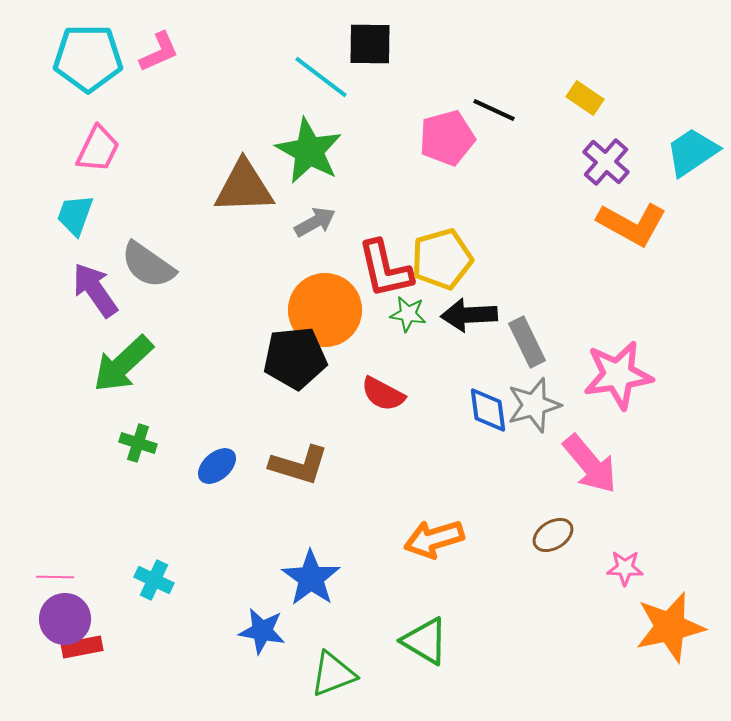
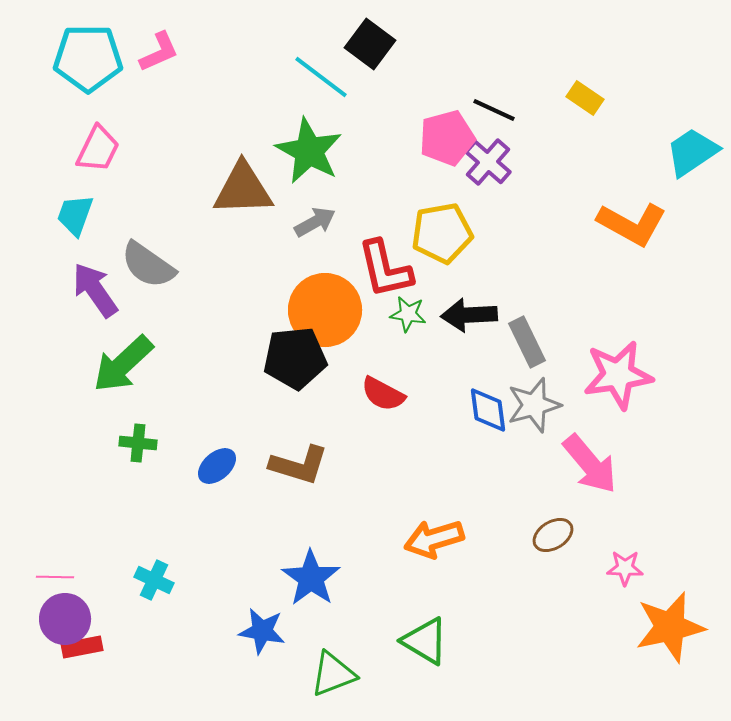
black square at (370, 44): rotated 36 degrees clockwise
purple cross at (606, 162): moved 118 px left
brown triangle at (244, 187): moved 1 px left, 2 px down
yellow pentagon at (442, 259): moved 26 px up; rotated 6 degrees clockwise
green cross at (138, 443): rotated 12 degrees counterclockwise
